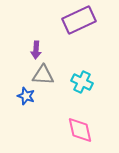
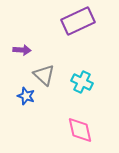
purple rectangle: moved 1 px left, 1 px down
purple arrow: moved 14 px left; rotated 90 degrees counterclockwise
gray triangle: moved 1 px right; rotated 40 degrees clockwise
